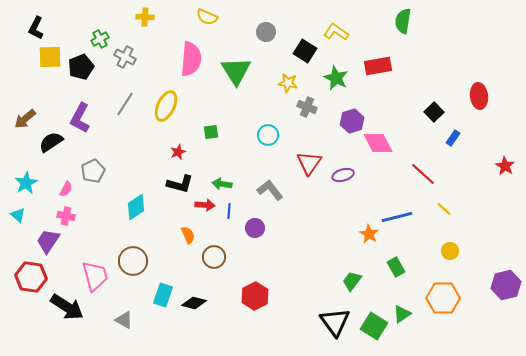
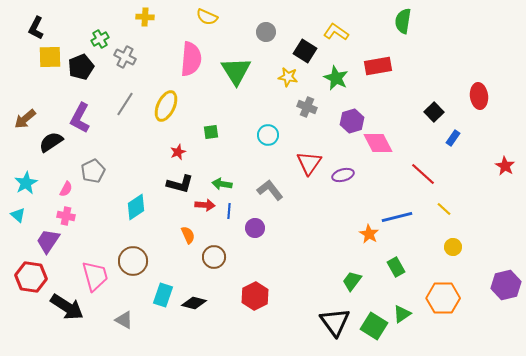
yellow star at (288, 83): moved 6 px up
yellow circle at (450, 251): moved 3 px right, 4 px up
